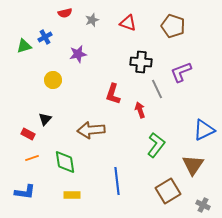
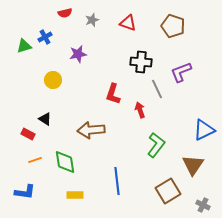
black triangle: rotated 40 degrees counterclockwise
orange line: moved 3 px right, 2 px down
yellow rectangle: moved 3 px right
